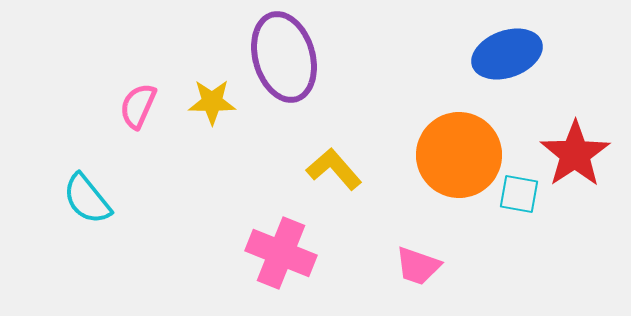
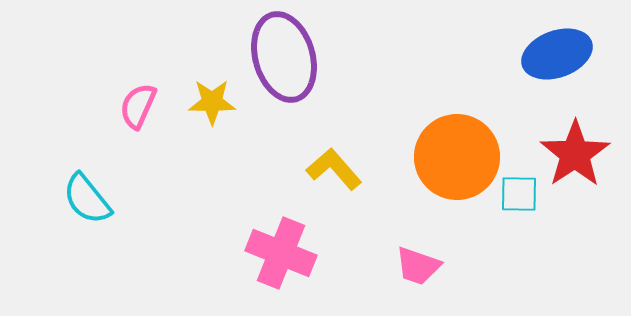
blue ellipse: moved 50 px right
orange circle: moved 2 px left, 2 px down
cyan square: rotated 9 degrees counterclockwise
